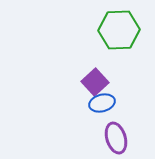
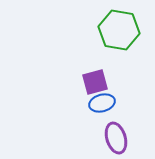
green hexagon: rotated 12 degrees clockwise
purple square: rotated 28 degrees clockwise
